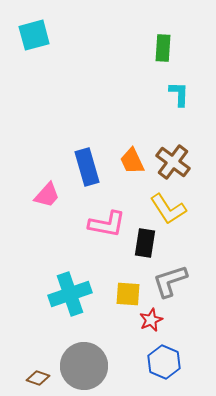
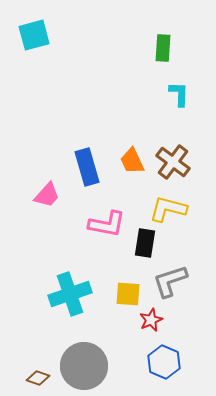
yellow L-shape: rotated 138 degrees clockwise
